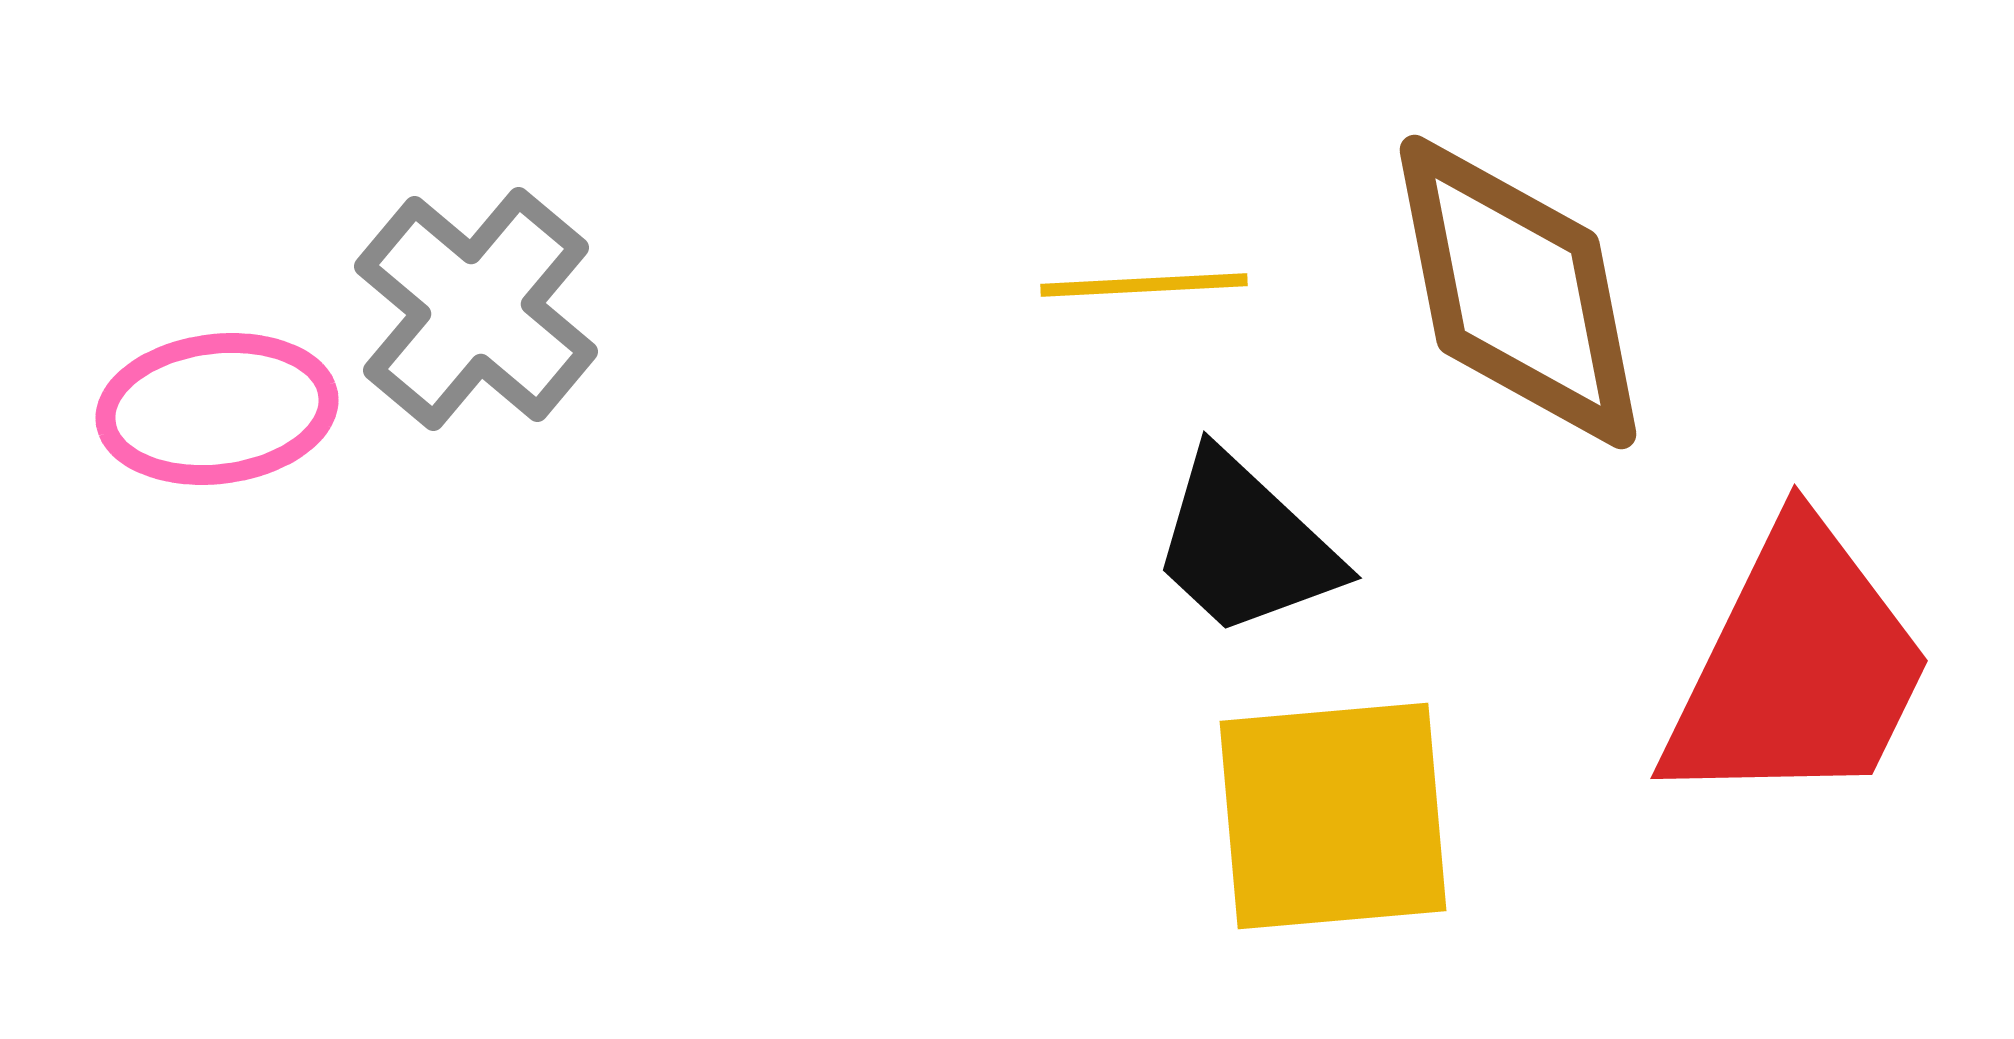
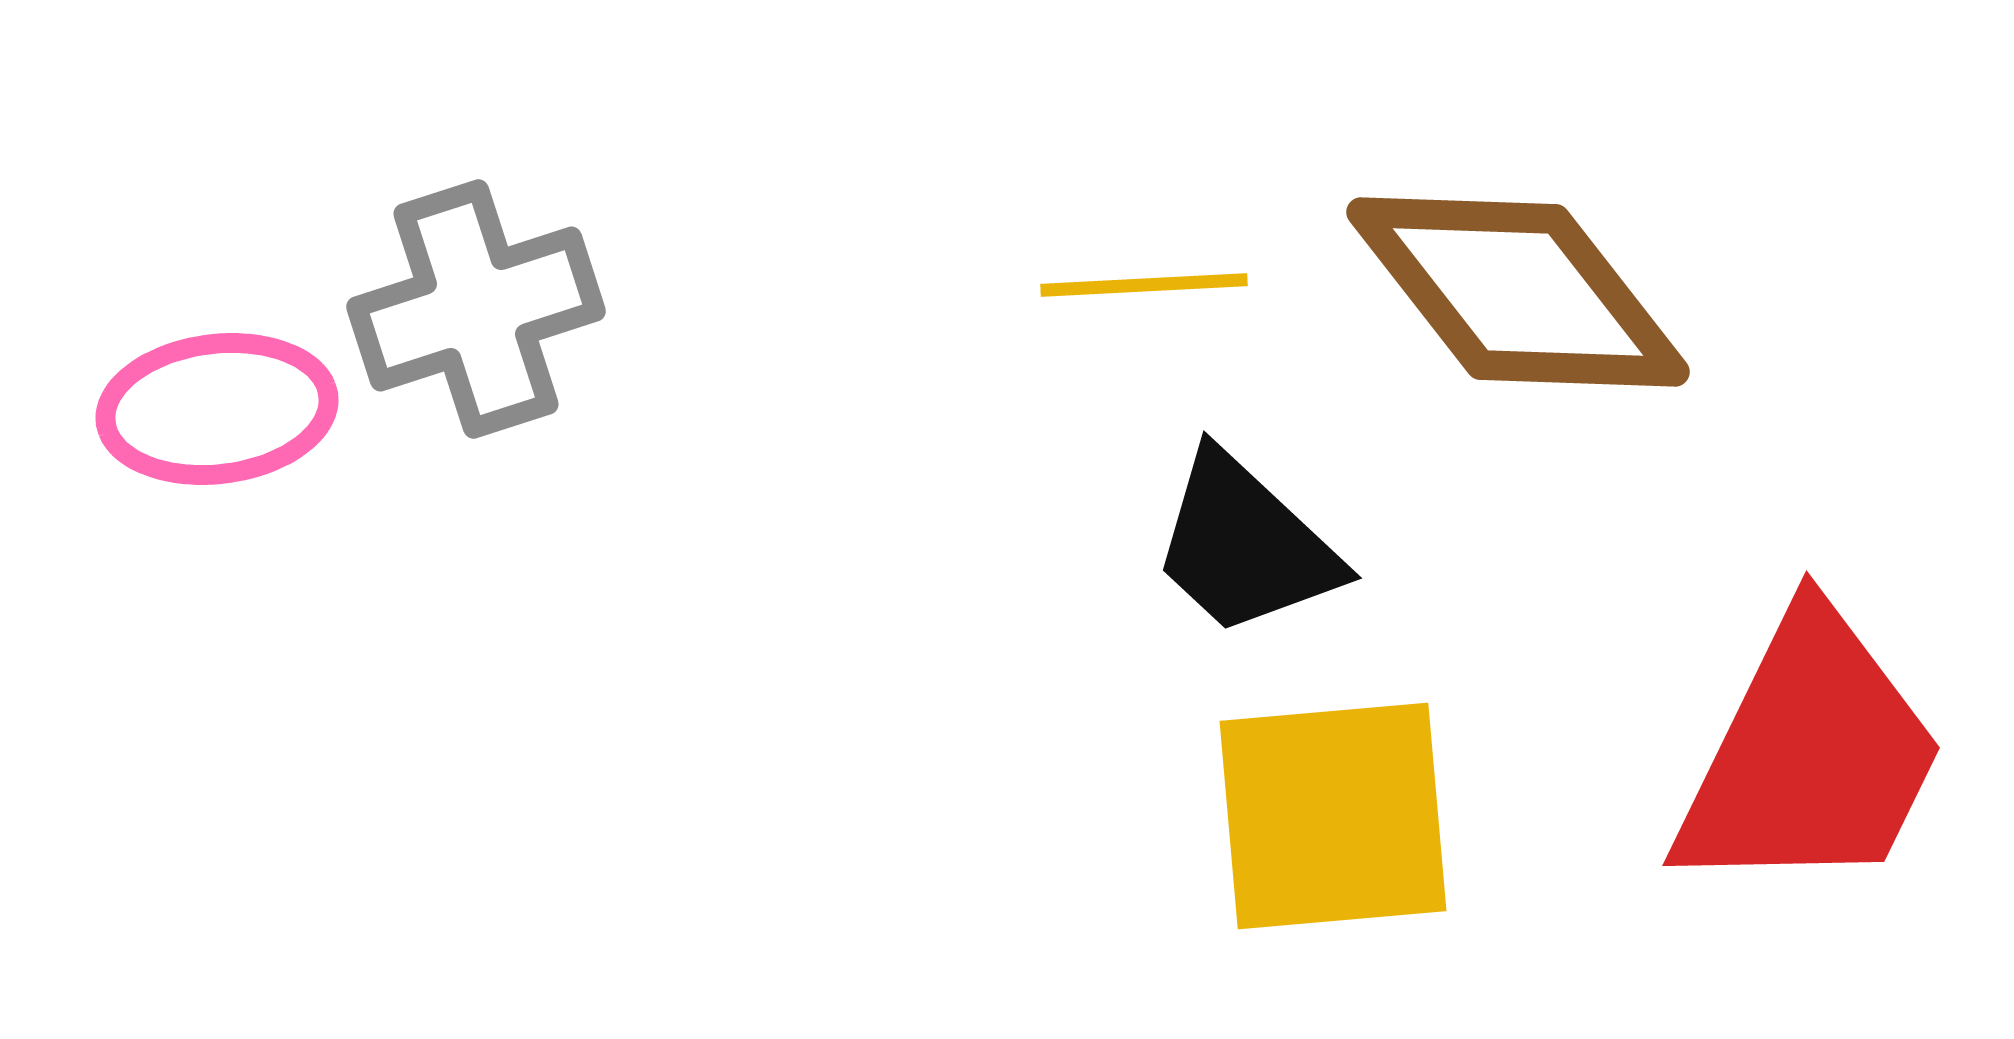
brown diamond: rotated 27 degrees counterclockwise
gray cross: rotated 32 degrees clockwise
red trapezoid: moved 12 px right, 87 px down
